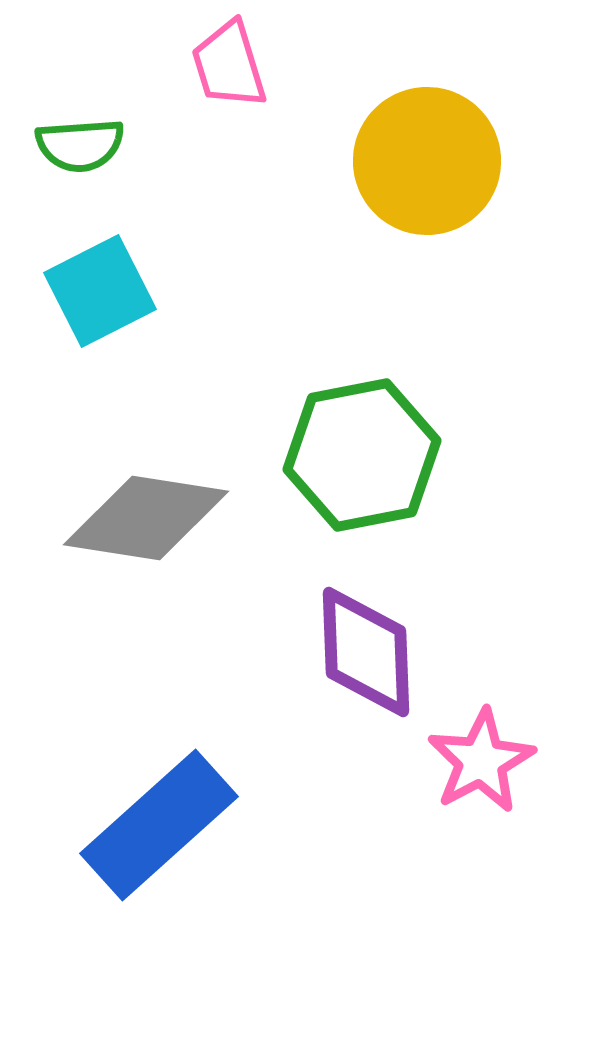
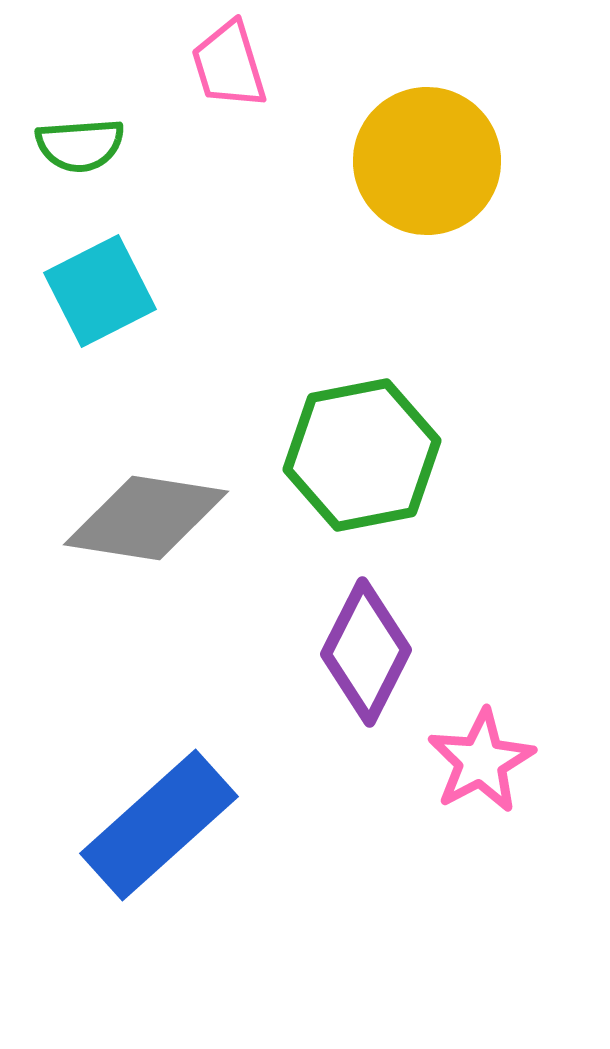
purple diamond: rotated 29 degrees clockwise
